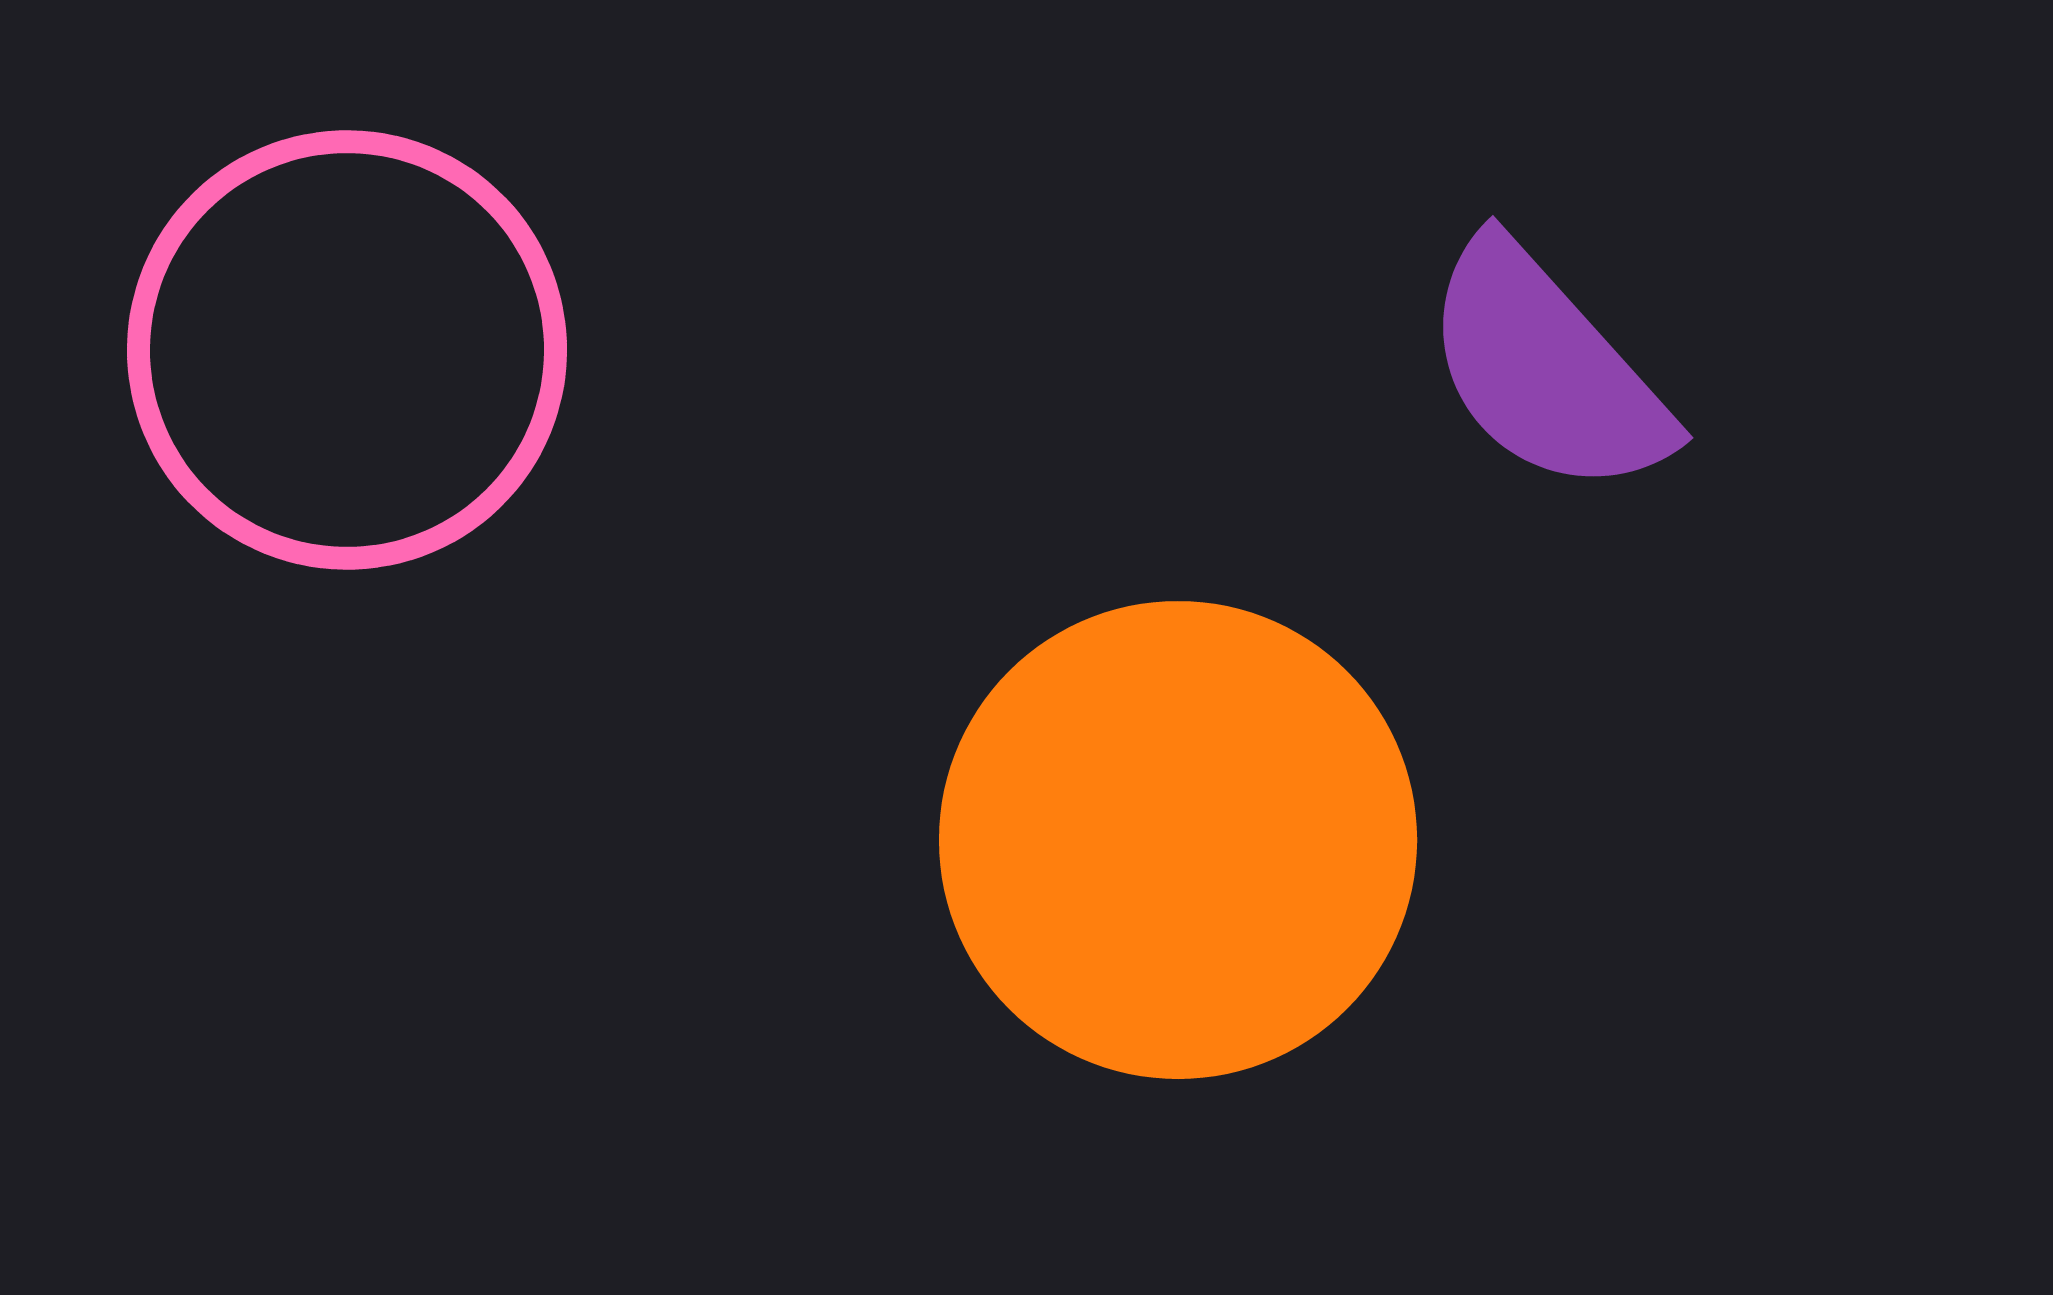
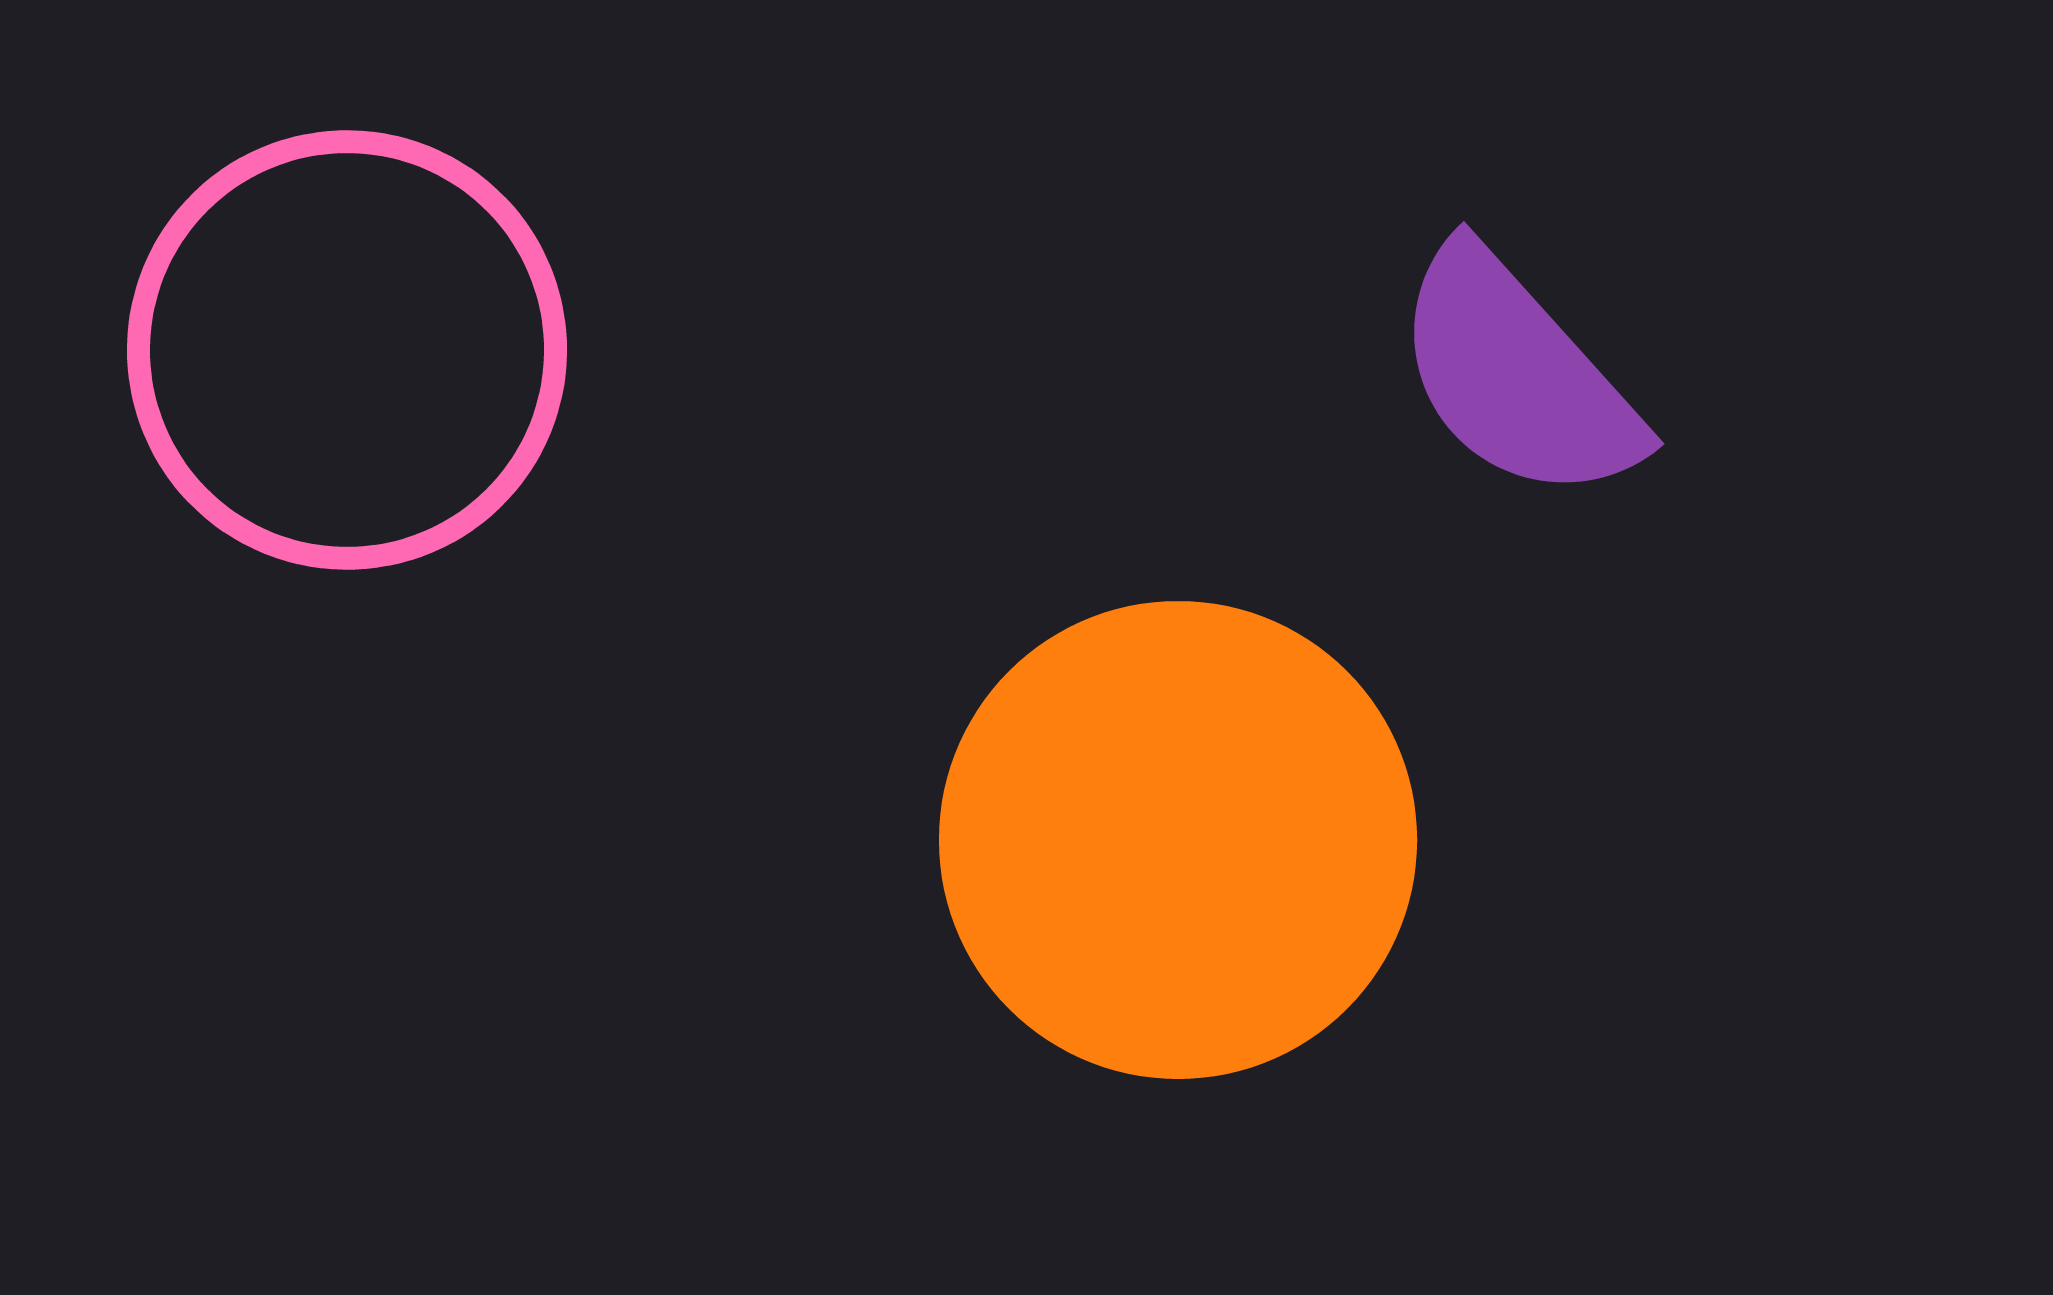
purple semicircle: moved 29 px left, 6 px down
